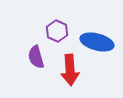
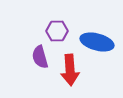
purple hexagon: rotated 25 degrees counterclockwise
purple semicircle: moved 4 px right
